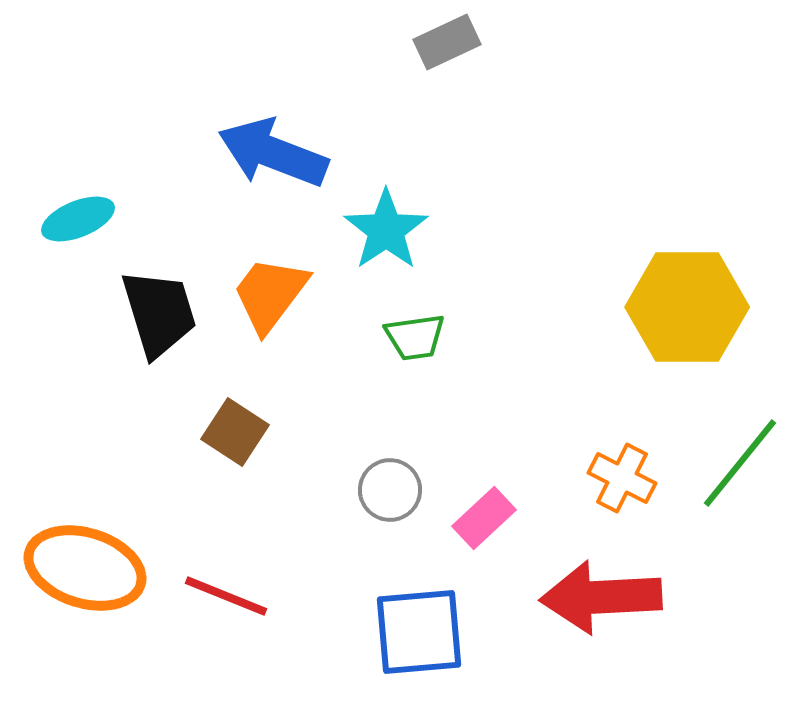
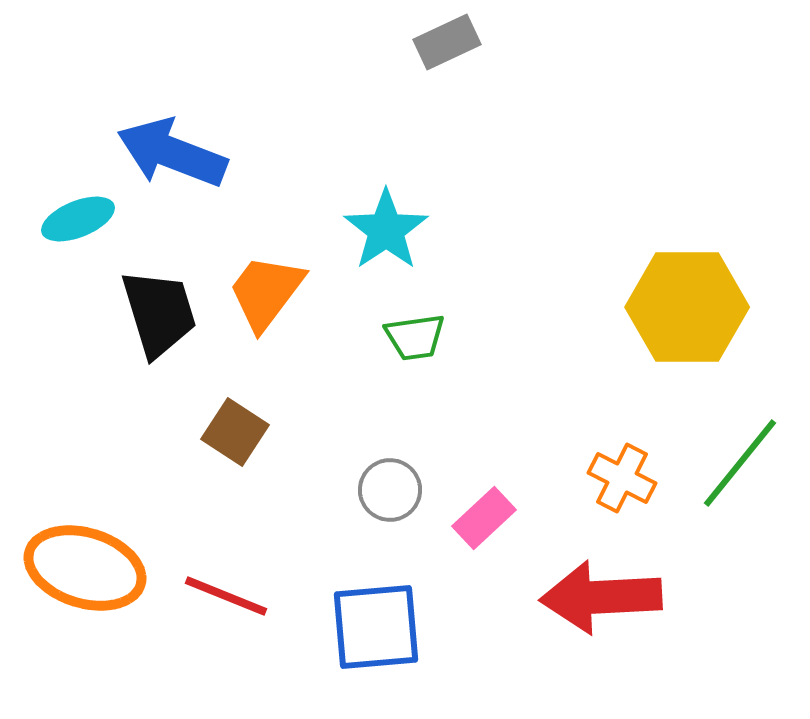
blue arrow: moved 101 px left
orange trapezoid: moved 4 px left, 2 px up
blue square: moved 43 px left, 5 px up
